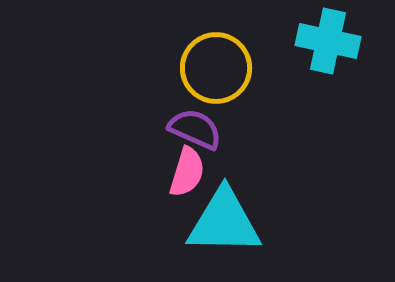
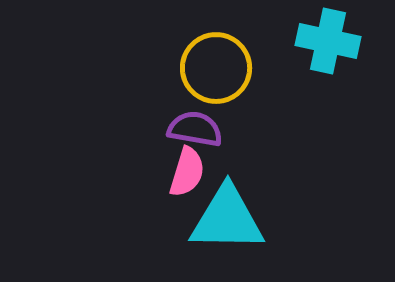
purple semicircle: rotated 14 degrees counterclockwise
cyan triangle: moved 3 px right, 3 px up
